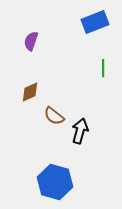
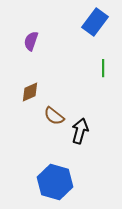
blue rectangle: rotated 32 degrees counterclockwise
